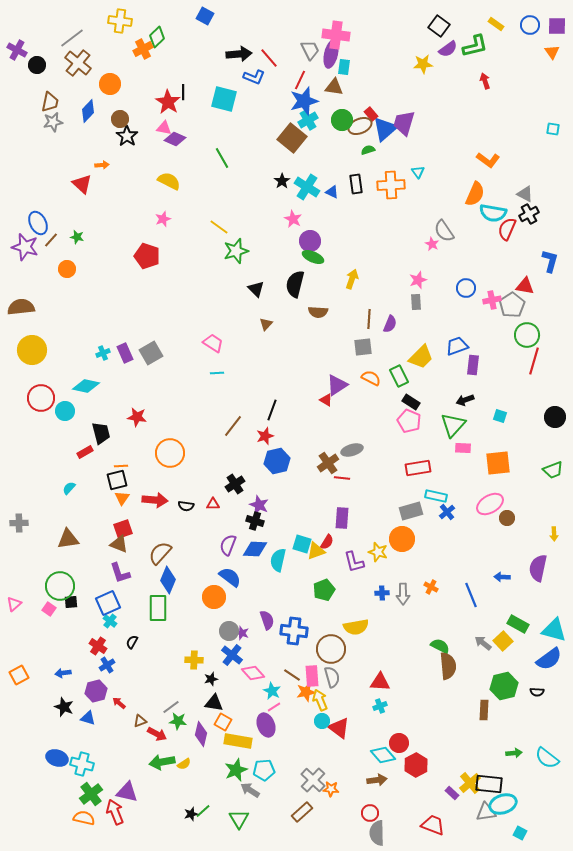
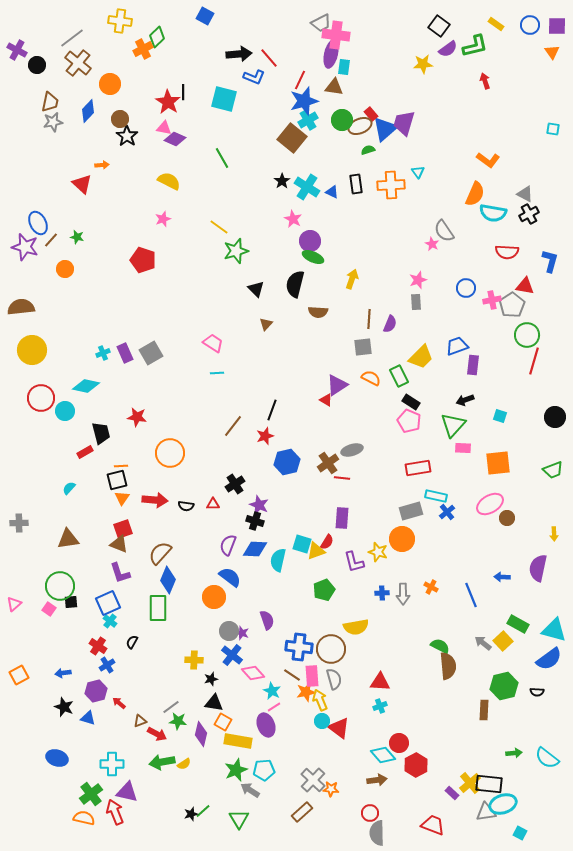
gray trapezoid at (310, 50): moved 11 px right, 27 px up; rotated 90 degrees clockwise
red semicircle at (507, 229): moved 23 px down; rotated 110 degrees counterclockwise
red pentagon at (147, 256): moved 4 px left, 4 px down
orange circle at (67, 269): moved 2 px left
blue hexagon at (277, 461): moved 10 px right, 1 px down
blue cross at (294, 631): moved 5 px right, 16 px down
gray semicircle at (332, 677): moved 2 px right, 2 px down
cyan cross at (82, 764): moved 30 px right; rotated 15 degrees counterclockwise
